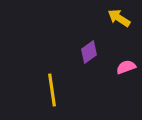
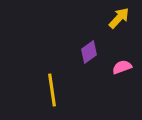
yellow arrow: rotated 100 degrees clockwise
pink semicircle: moved 4 px left
